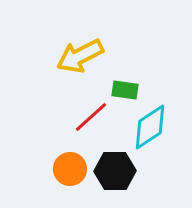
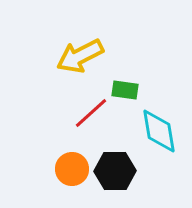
red line: moved 4 px up
cyan diamond: moved 9 px right, 4 px down; rotated 66 degrees counterclockwise
orange circle: moved 2 px right
